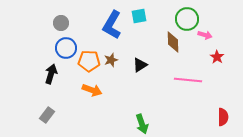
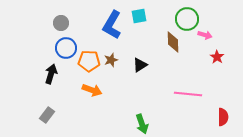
pink line: moved 14 px down
